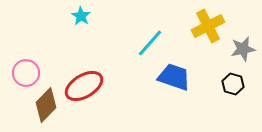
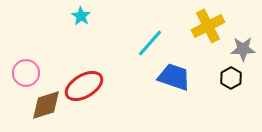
gray star: rotated 10 degrees clockwise
black hexagon: moved 2 px left, 6 px up; rotated 15 degrees clockwise
brown diamond: rotated 28 degrees clockwise
